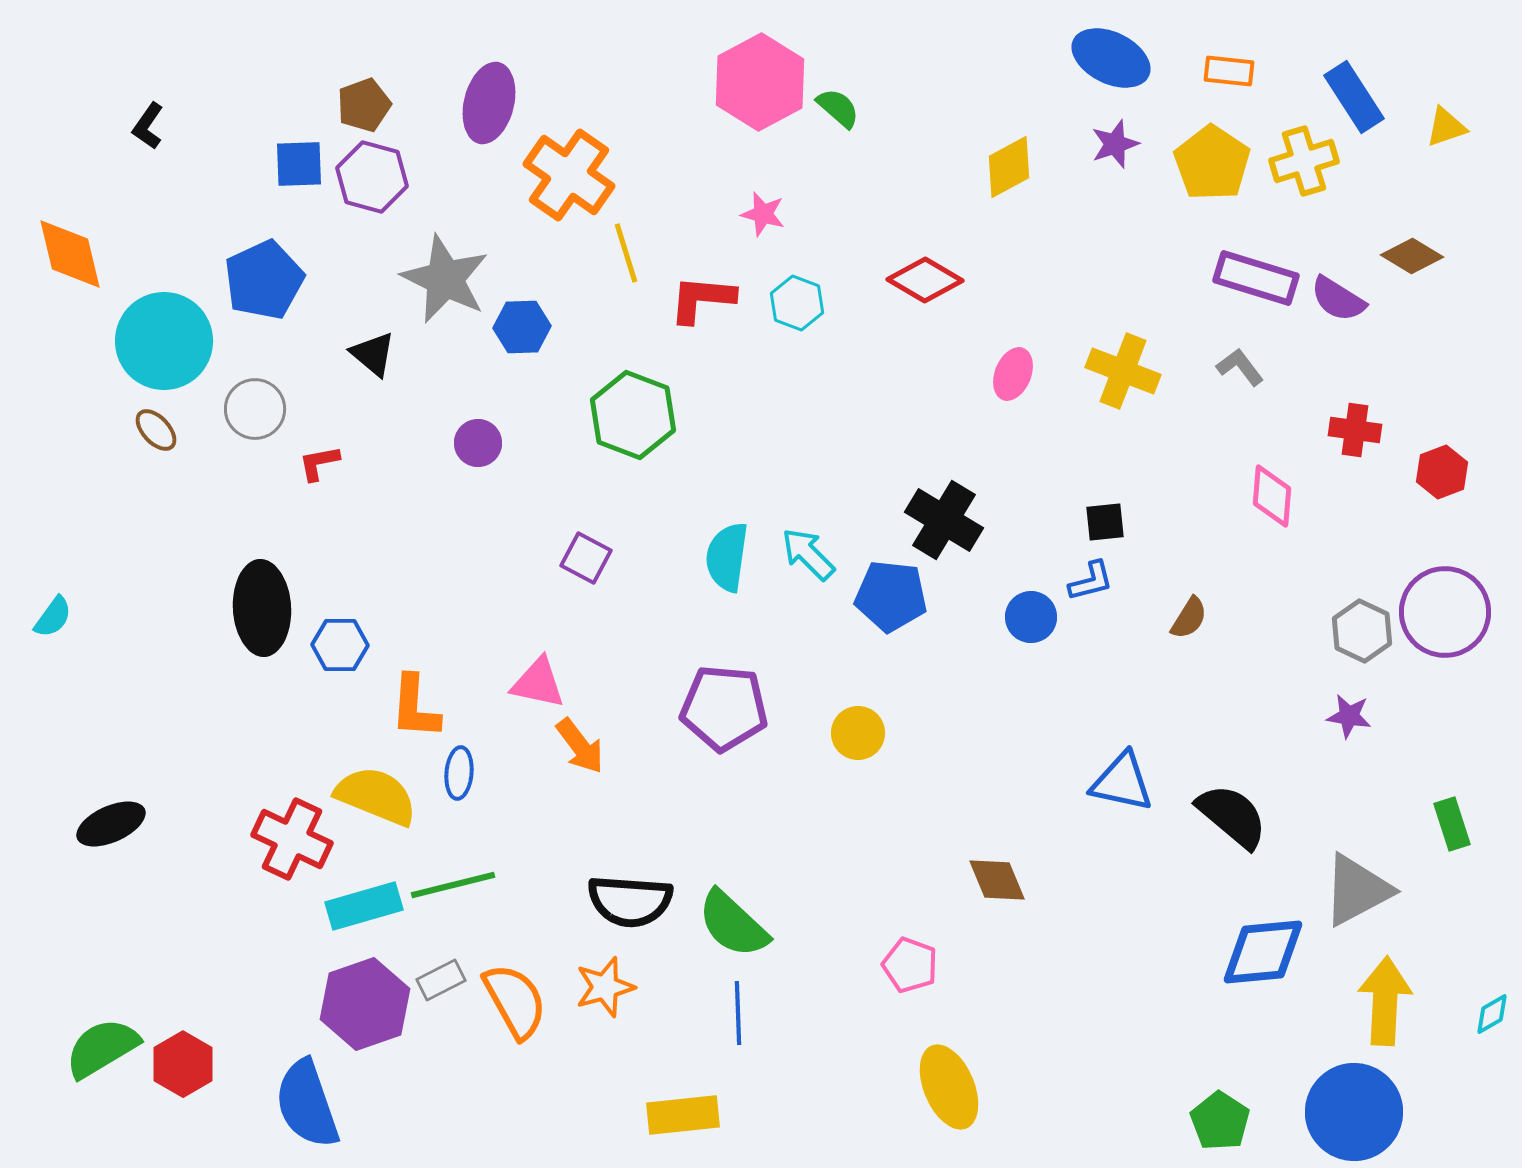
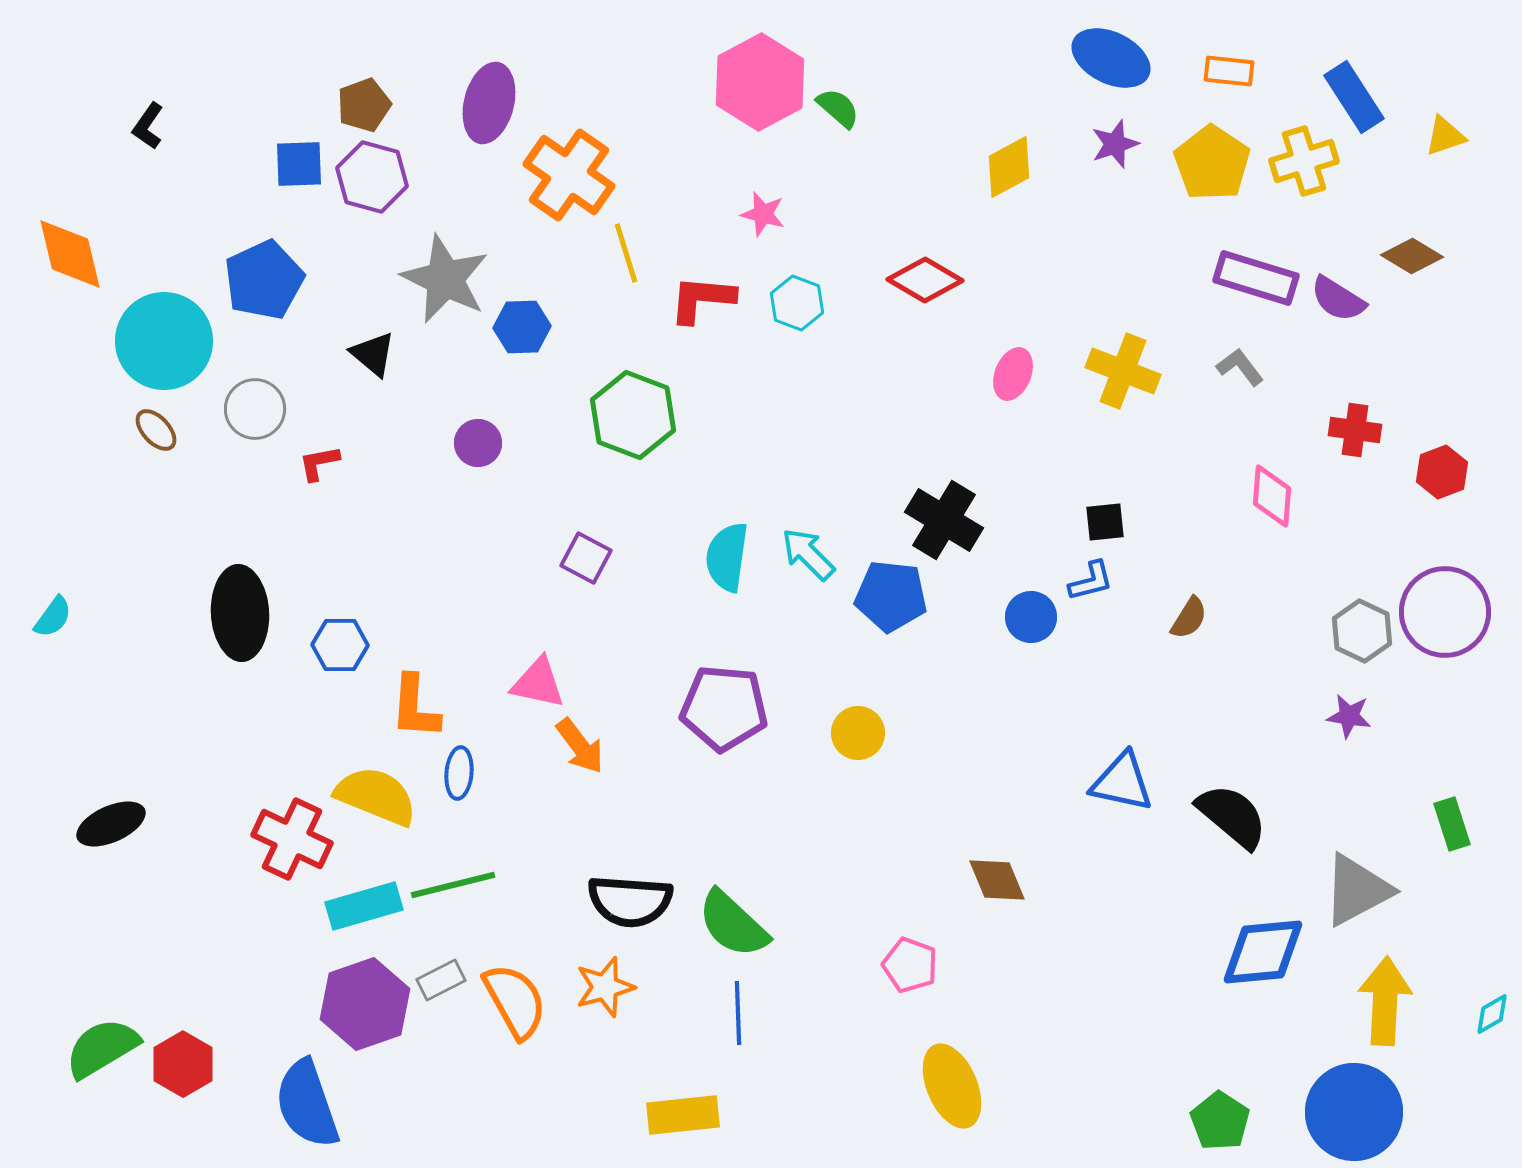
yellow triangle at (1446, 127): moved 1 px left, 9 px down
black ellipse at (262, 608): moved 22 px left, 5 px down
yellow ellipse at (949, 1087): moved 3 px right, 1 px up
